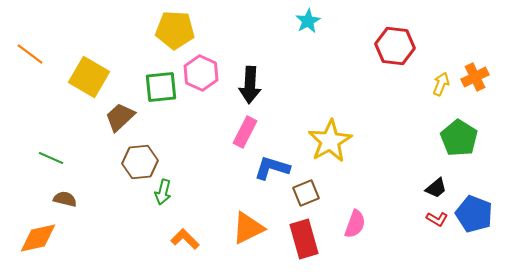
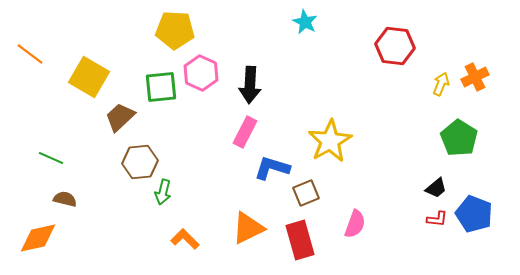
cyan star: moved 3 px left, 1 px down; rotated 15 degrees counterclockwise
red L-shape: rotated 25 degrees counterclockwise
red rectangle: moved 4 px left, 1 px down
